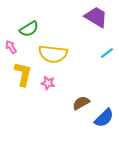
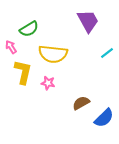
purple trapezoid: moved 8 px left, 4 px down; rotated 30 degrees clockwise
yellow L-shape: moved 2 px up
